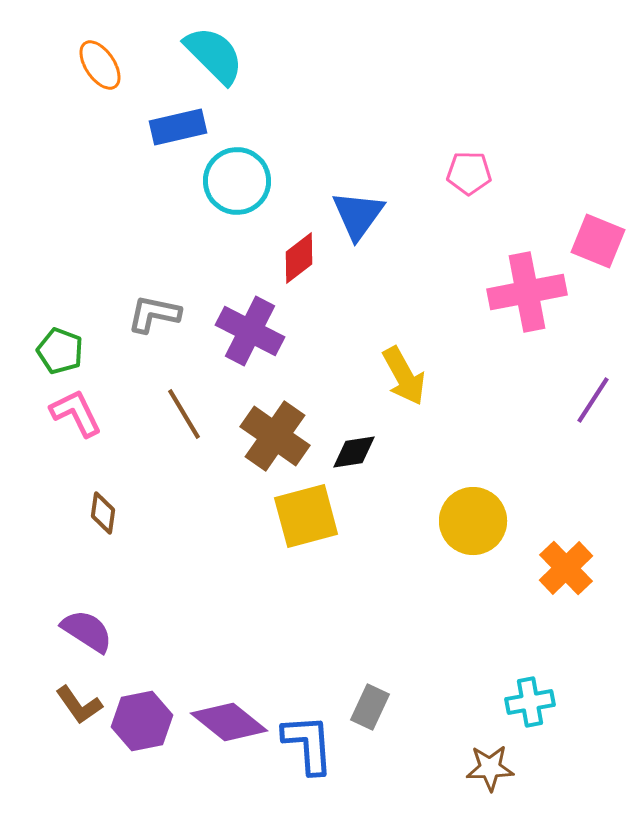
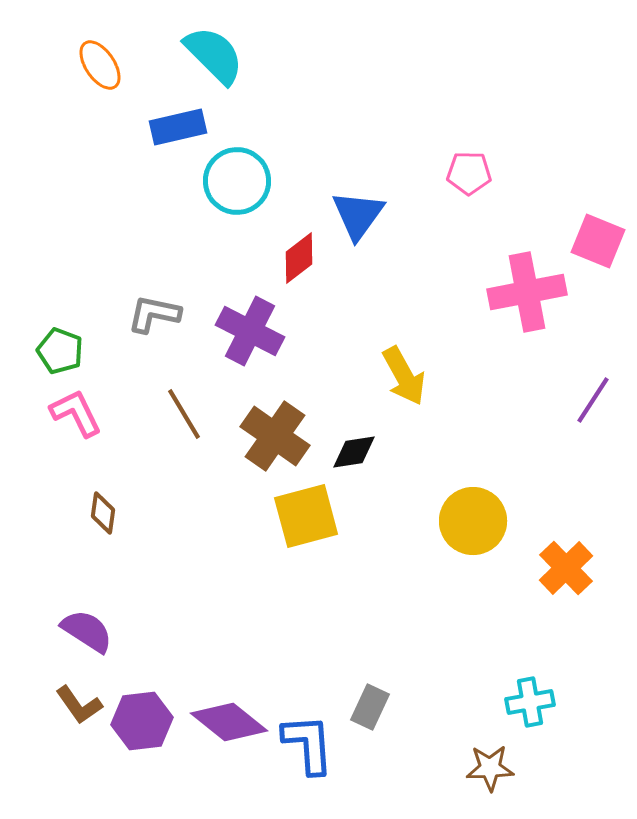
purple hexagon: rotated 4 degrees clockwise
